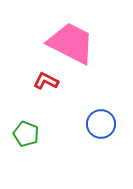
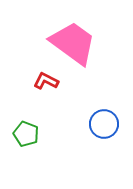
pink trapezoid: moved 2 px right; rotated 9 degrees clockwise
blue circle: moved 3 px right
